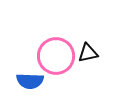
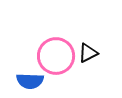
black triangle: rotated 15 degrees counterclockwise
